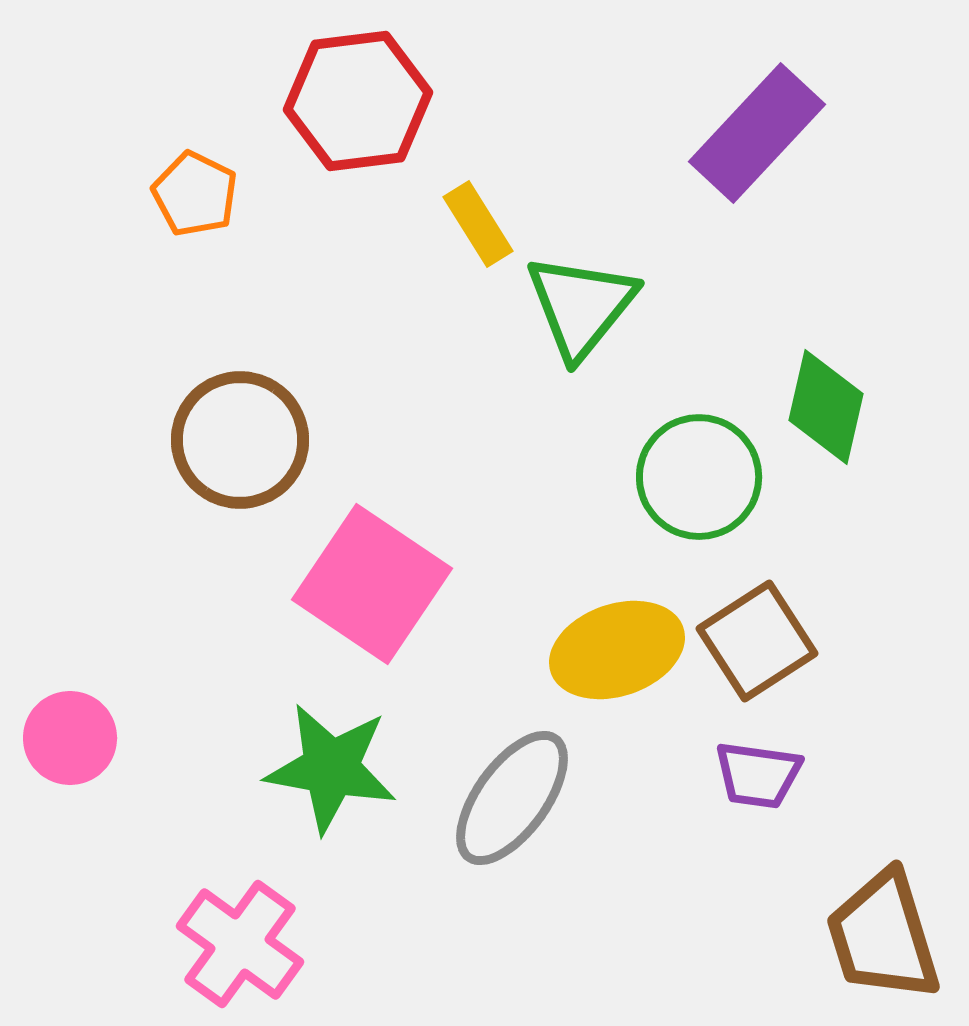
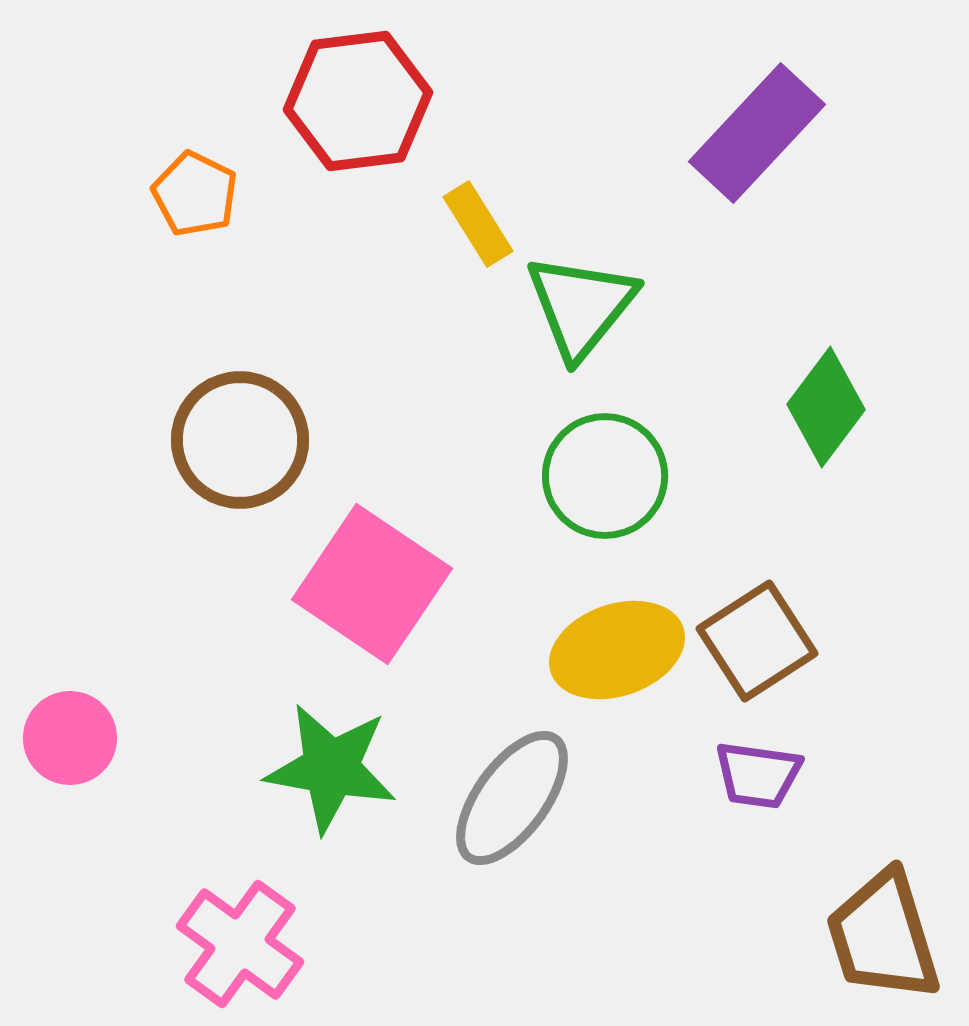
green diamond: rotated 24 degrees clockwise
green circle: moved 94 px left, 1 px up
